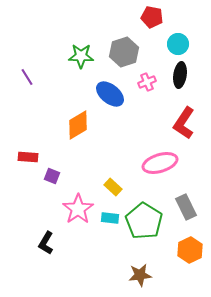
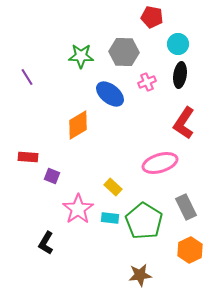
gray hexagon: rotated 20 degrees clockwise
